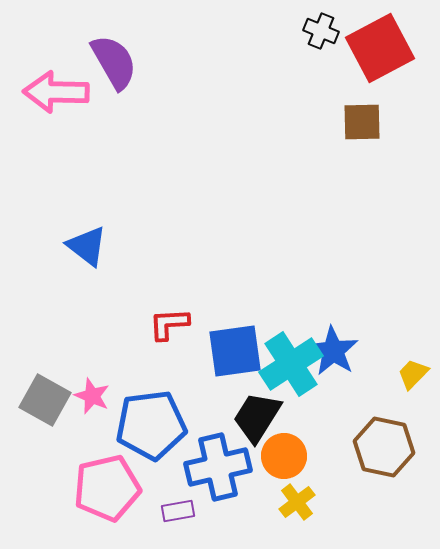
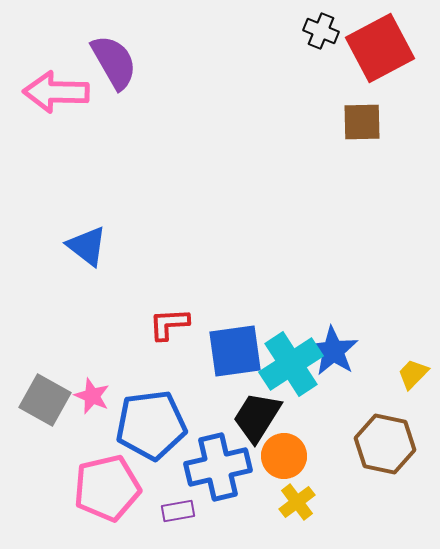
brown hexagon: moved 1 px right, 3 px up
